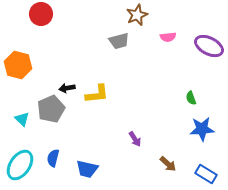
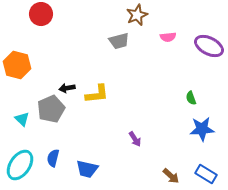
orange hexagon: moved 1 px left
brown arrow: moved 3 px right, 12 px down
